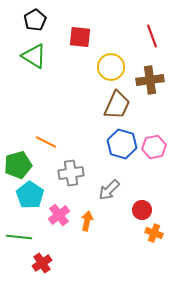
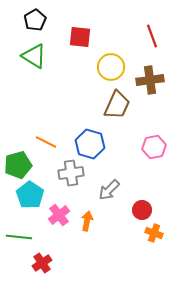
blue hexagon: moved 32 px left
